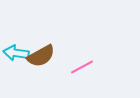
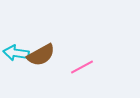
brown semicircle: moved 1 px up
